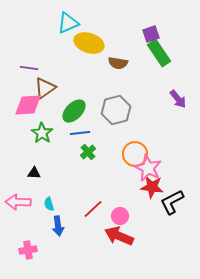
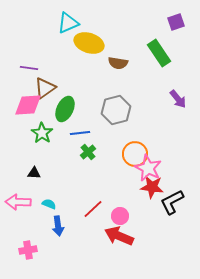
purple square: moved 25 px right, 12 px up
green ellipse: moved 9 px left, 2 px up; rotated 20 degrees counterclockwise
cyan semicircle: rotated 128 degrees clockwise
